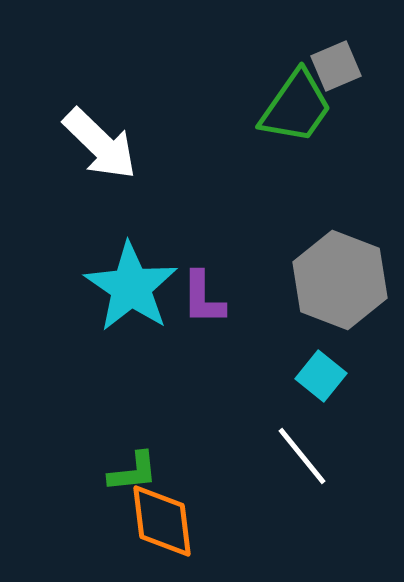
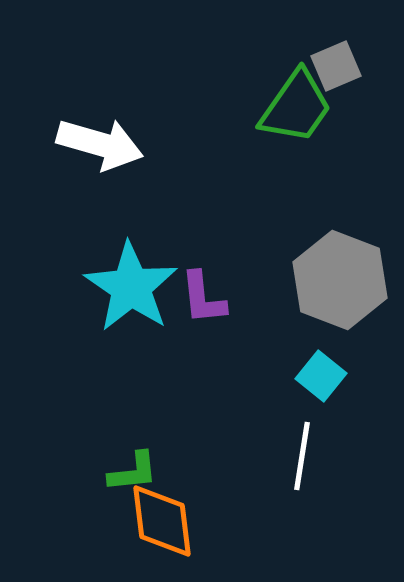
white arrow: rotated 28 degrees counterclockwise
purple L-shape: rotated 6 degrees counterclockwise
white line: rotated 48 degrees clockwise
